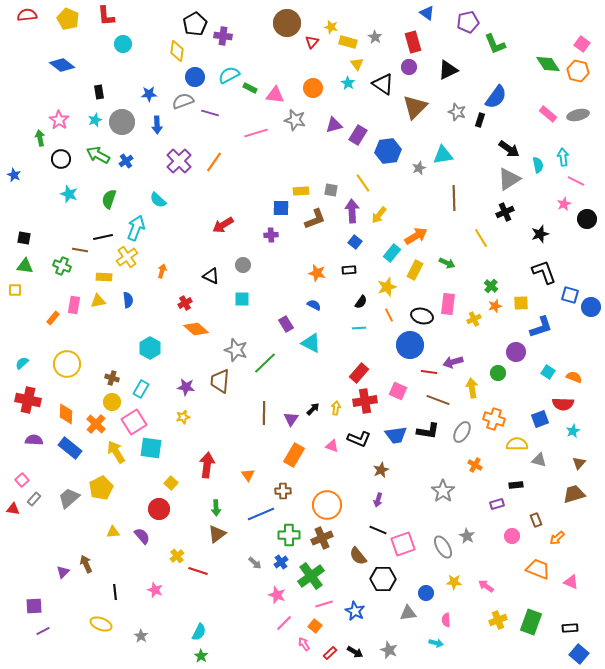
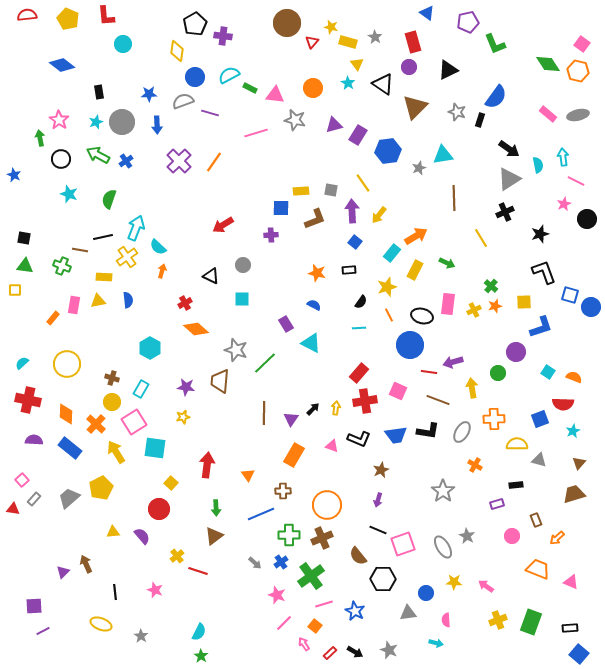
cyan star at (95, 120): moved 1 px right, 2 px down
cyan semicircle at (158, 200): moved 47 px down
yellow square at (521, 303): moved 3 px right, 1 px up
yellow cross at (474, 319): moved 9 px up
orange cross at (494, 419): rotated 20 degrees counterclockwise
cyan square at (151, 448): moved 4 px right
brown triangle at (217, 534): moved 3 px left, 2 px down
